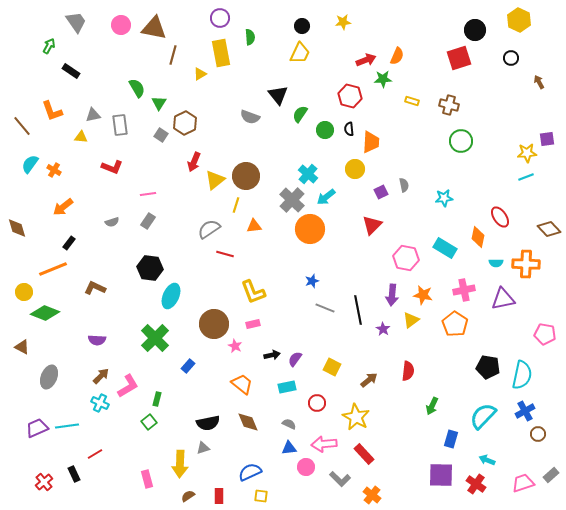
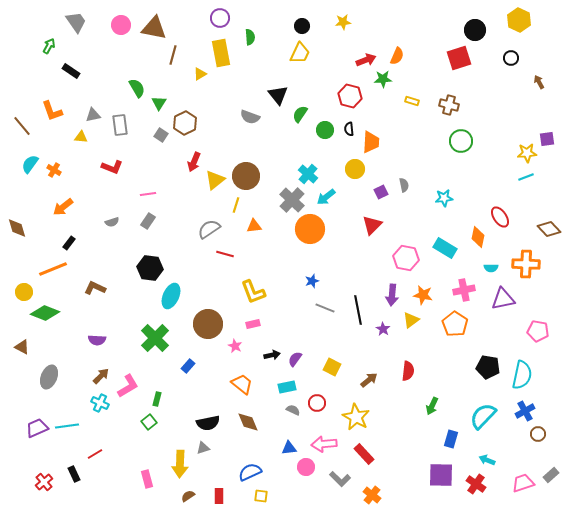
cyan semicircle at (496, 263): moved 5 px left, 5 px down
brown circle at (214, 324): moved 6 px left
pink pentagon at (545, 334): moved 7 px left, 3 px up
gray semicircle at (289, 424): moved 4 px right, 14 px up
